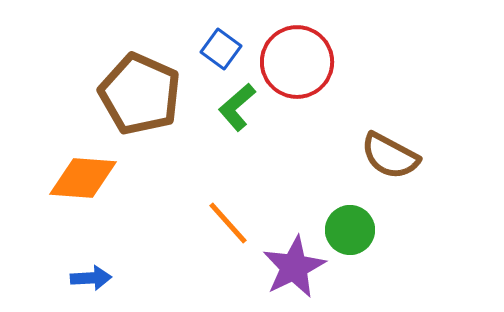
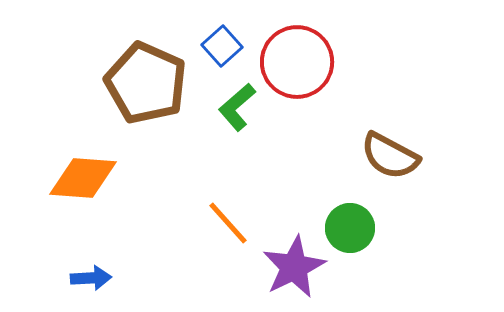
blue square: moved 1 px right, 3 px up; rotated 12 degrees clockwise
brown pentagon: moved 6 px right, 11 px up
green circle: moved 2 px up
